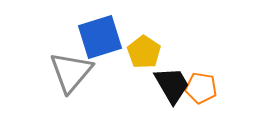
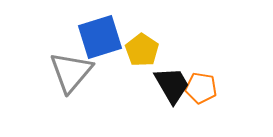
yellow pentagon: moved 2 px left, 2 px up
